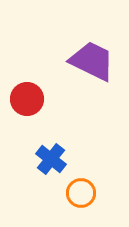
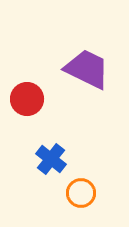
purple trapezoid: moved 5 px left, 8 px down
